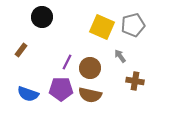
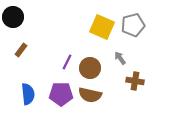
black circle: moved 29 px left
gray arrow: moved 2 px down
purple pentagon: moved 5 px down
blue semicircle: rotated 115 degrees counterclockwise
